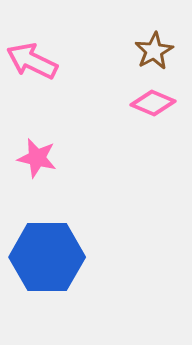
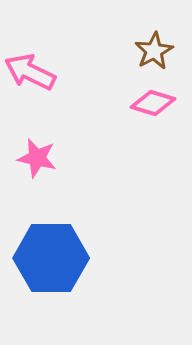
pink arrow: moved 2 px left, 11 px down
pink diamond: rotated 6 degrees counterclockwise
blue hexagon: moved 4 px right, 1 px down
